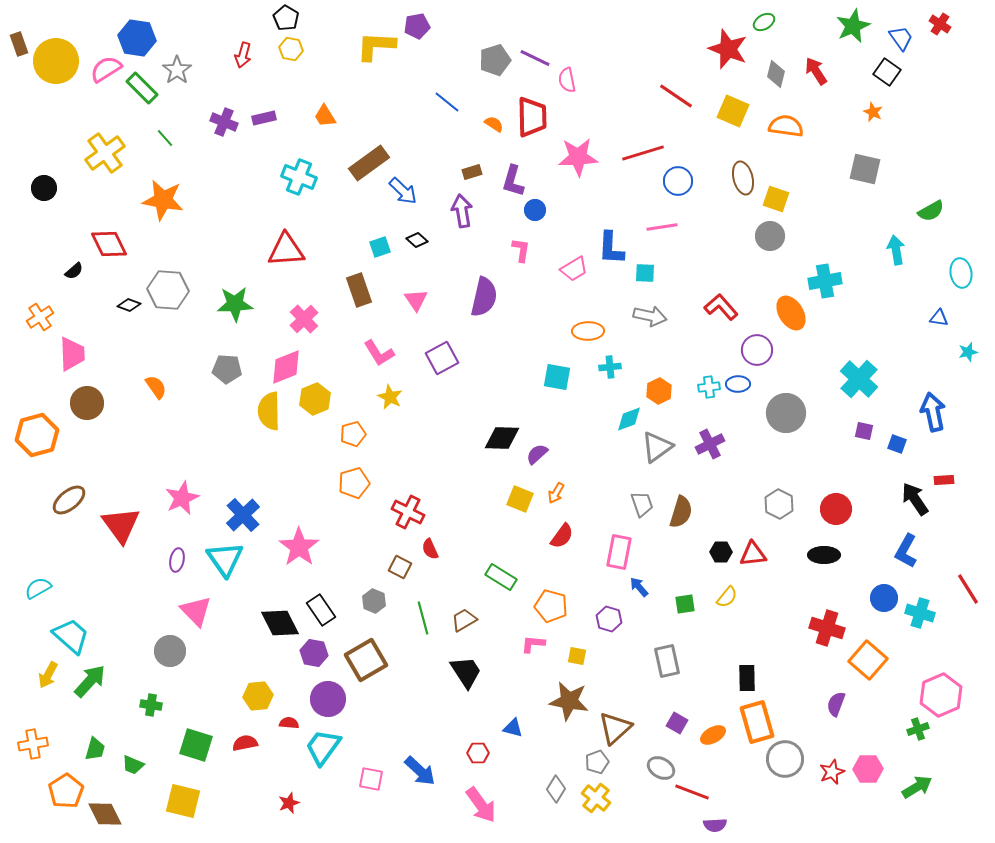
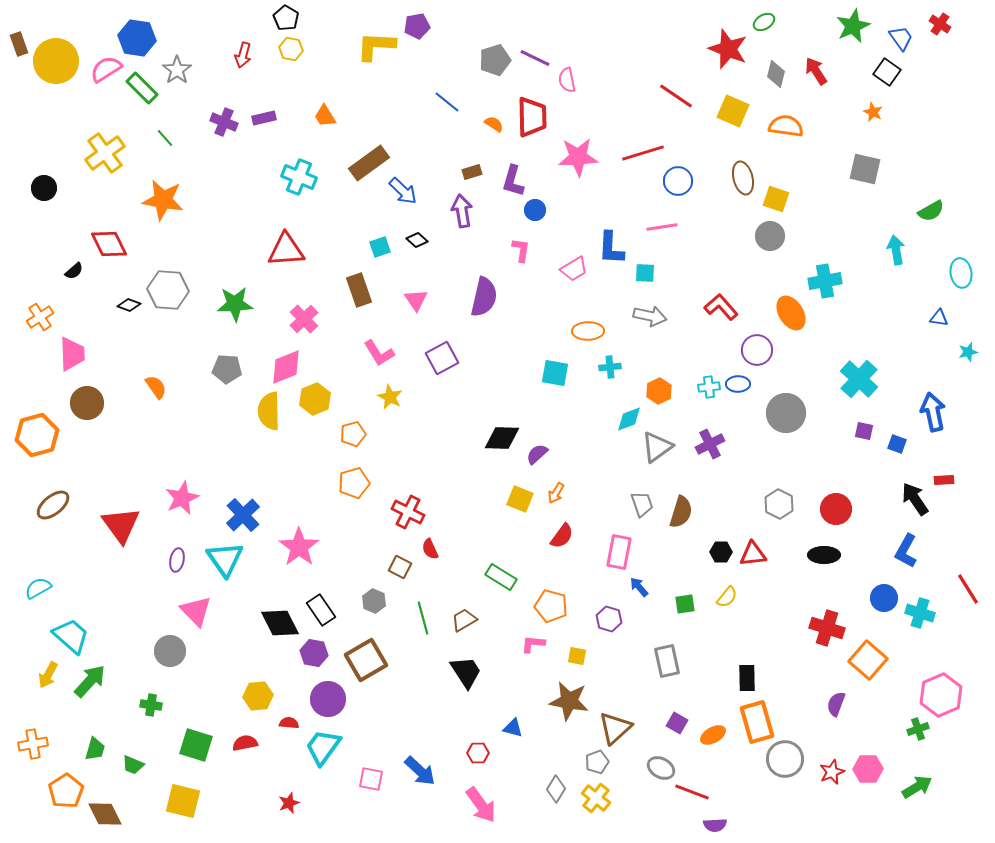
cyan square at (557, 377): moved 2 px left, 4 px up
brown ellipse at (69, 500): moved 16 px left, 5 px down
